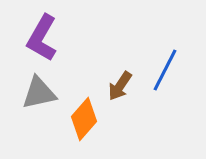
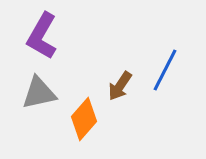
purple L-shape: moved 2 px up
